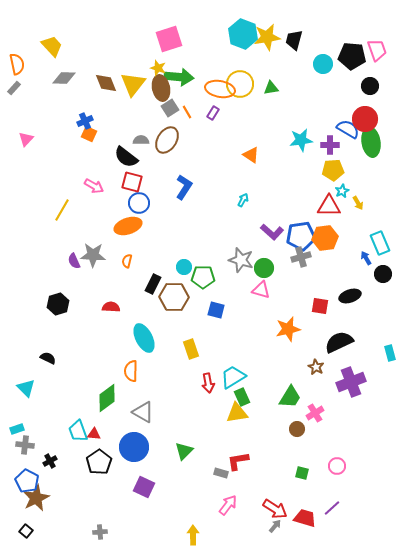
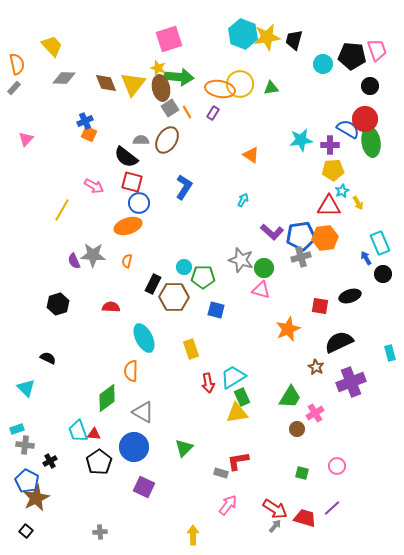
orange star at (288, 329): rotated 10 degrees counterclockwise
green triangle at (184, 451): moved 3 px up
